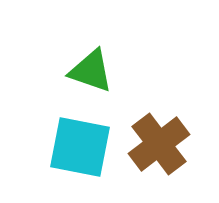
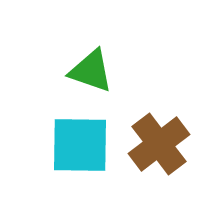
cyan square: moved 2 px up; rotated 10 degrees counterclockwise
